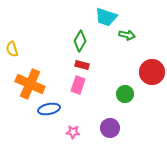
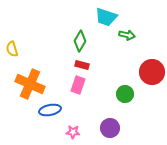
blue ellipse: moved 1 px right, 1 px down
